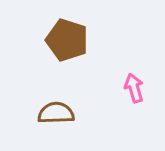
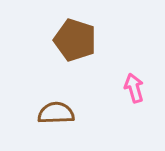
brown pentagon: moved 8 px right
